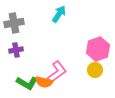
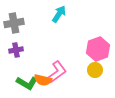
orange semicircle: moved 1 px left, 2 px up
